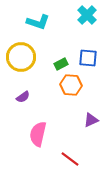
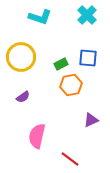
cyan L-shape: moved 2 px right, 5 px up
orange hexagon: rotated 15 degrees counterclockwise
pink semicircle: moved 1 px left, 2 px down
